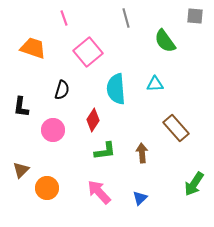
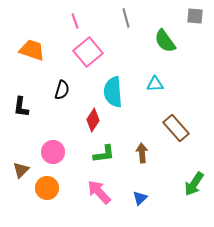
pink line: moved 11 px right, 3 px down
orange trapezoid: moved 1 px left, 2 px down
cyan semicircle: moved 3 px left, 3 px down
pink circle: moved 22 px down
green L-shape: moved 1 px left, 3 px down
